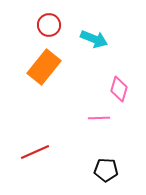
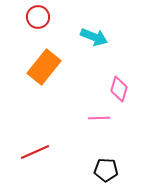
red circle: moved 11 px left, 8 px up
cyan arrow: moved 2 px up
